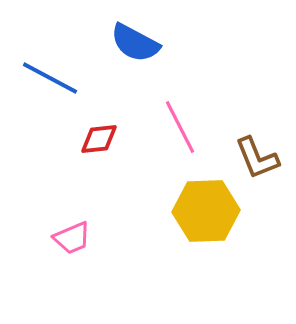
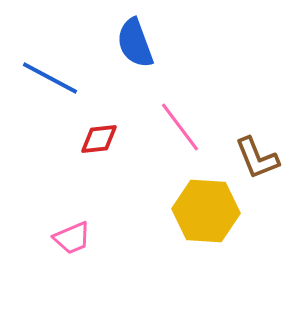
blue semicircle: rotated 42 degrees clockwise
pink line: rotated 10 degrees counterclockwise
yellow hexagon: rotated 6 degrees clockwise
